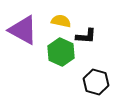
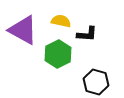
black L-shape: moved 1 px right, 2 px up
green hexagon: moved 3 px left, 2 px down; rotated 8 degrees clockwise
